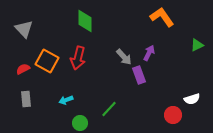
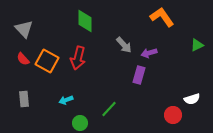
purple arrow: rotated 133 degrees counterclockwise
gray arrow: moved 12 px up
red semicircle: moved 10 px up; rotated 104 degrees counterclockwise
purple rectangle: rotated 36 degrees clockwise
gray rectangle: moved 2 px left
